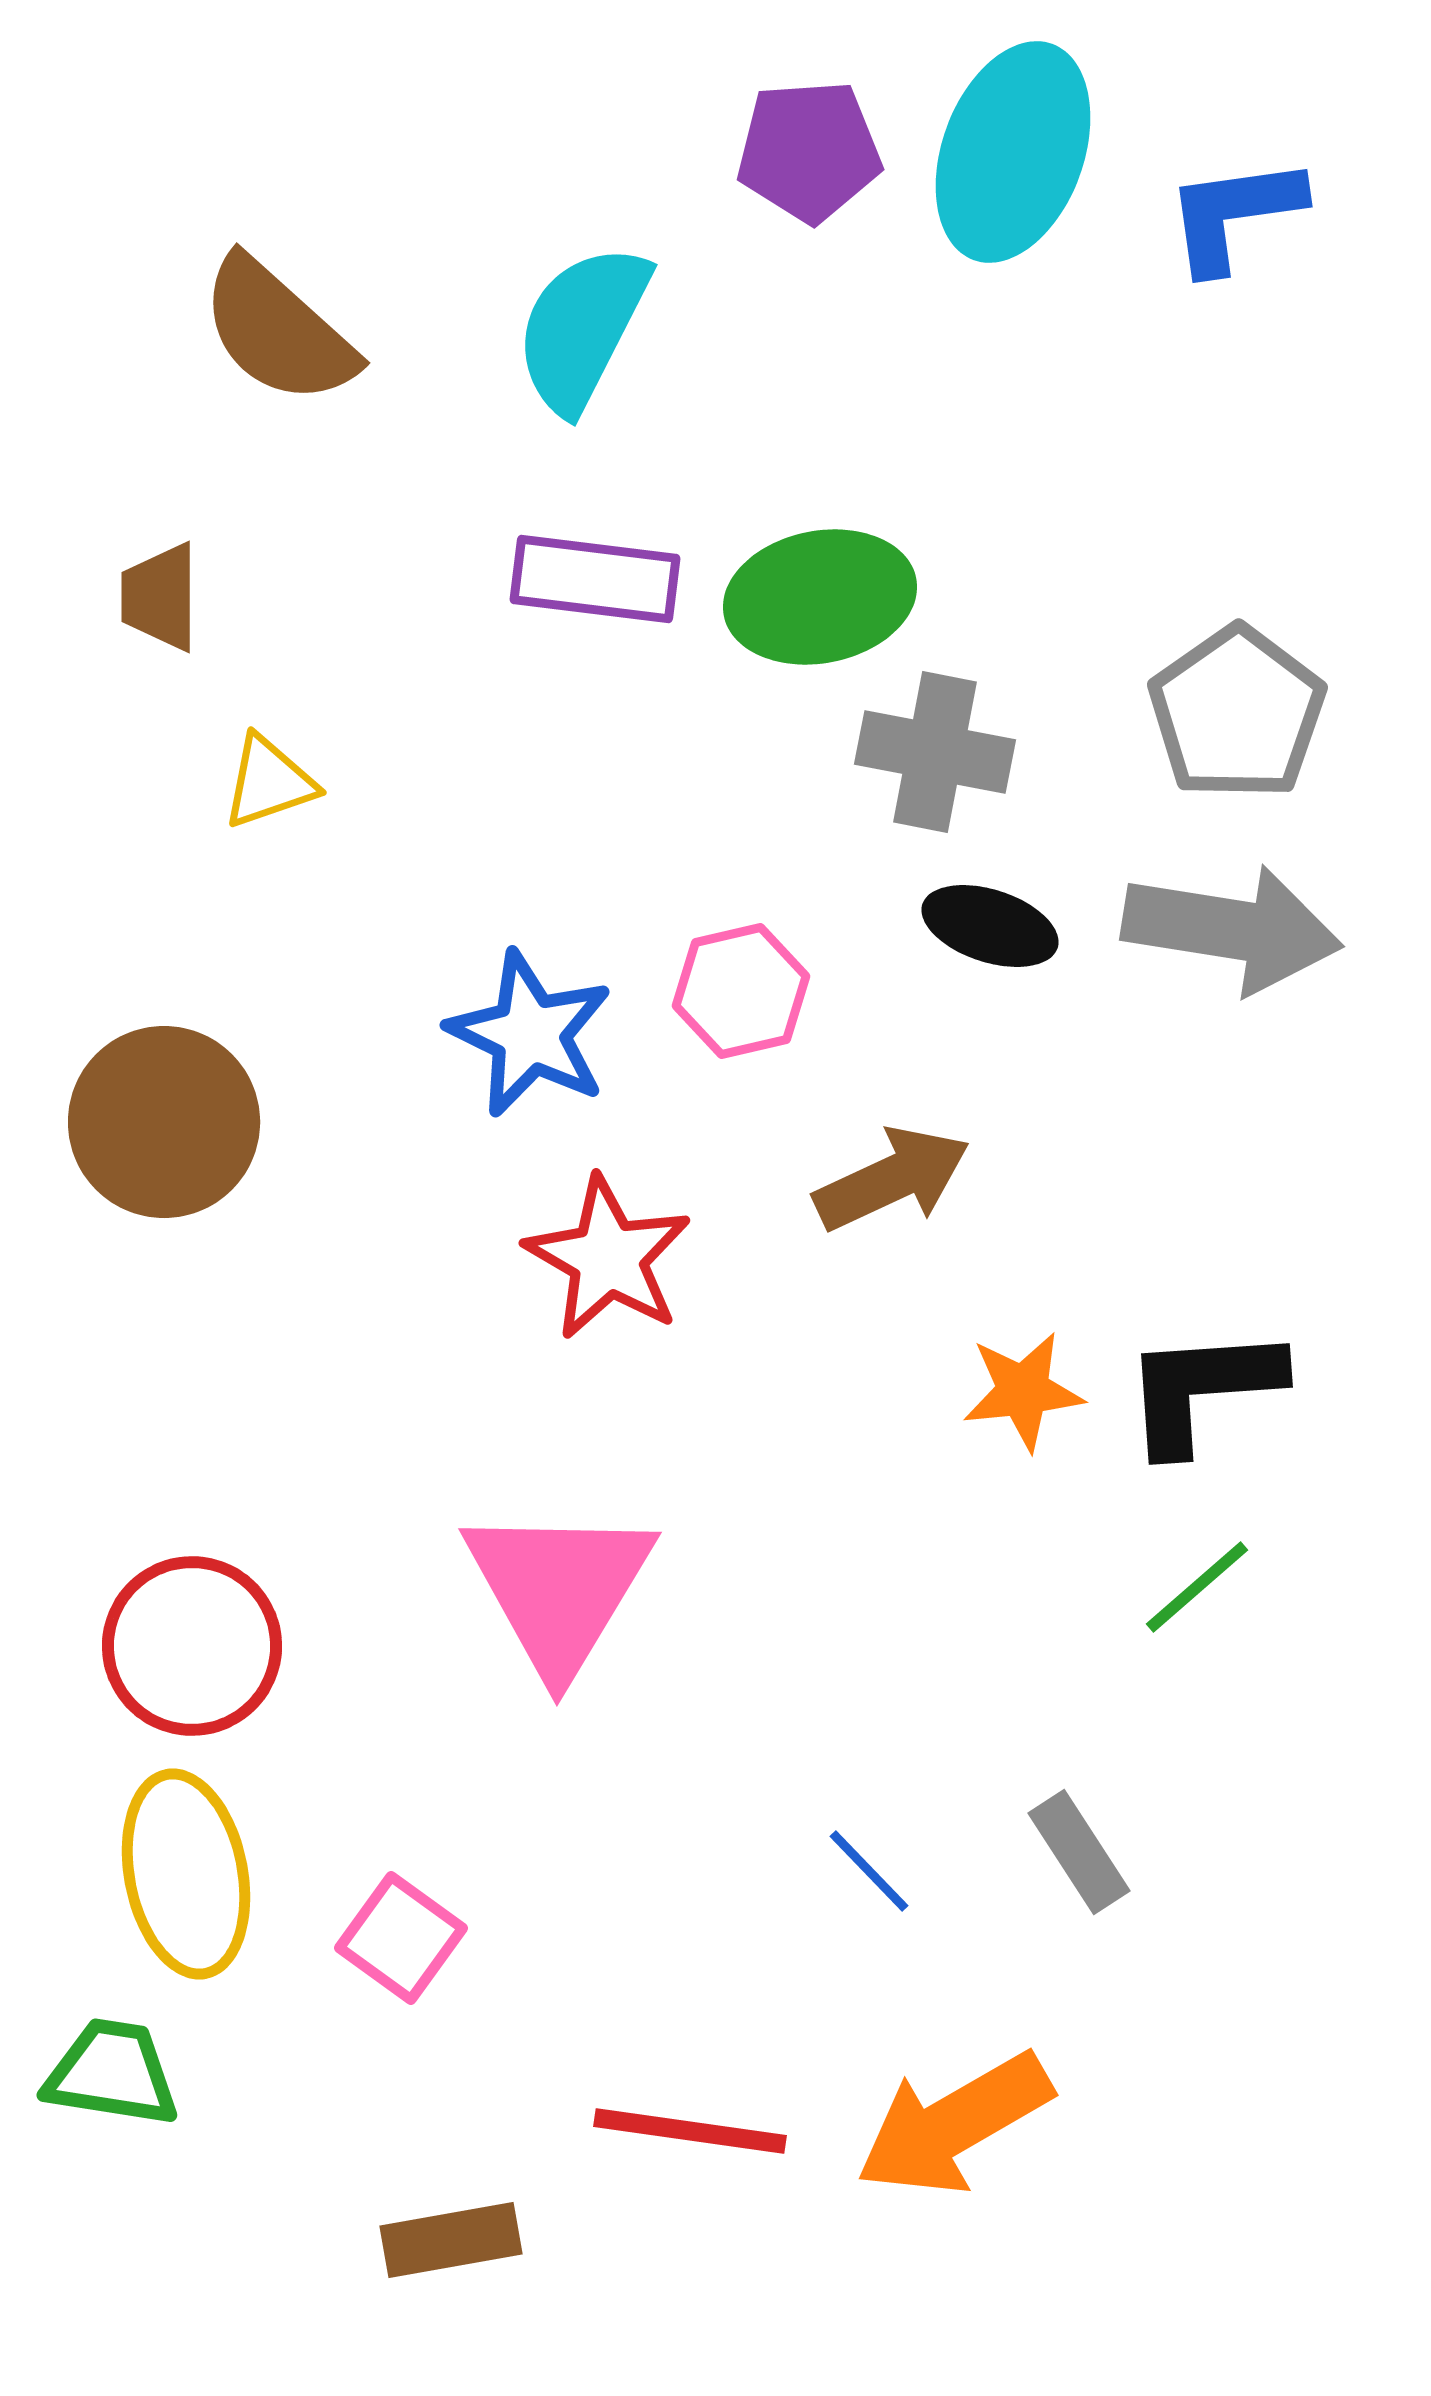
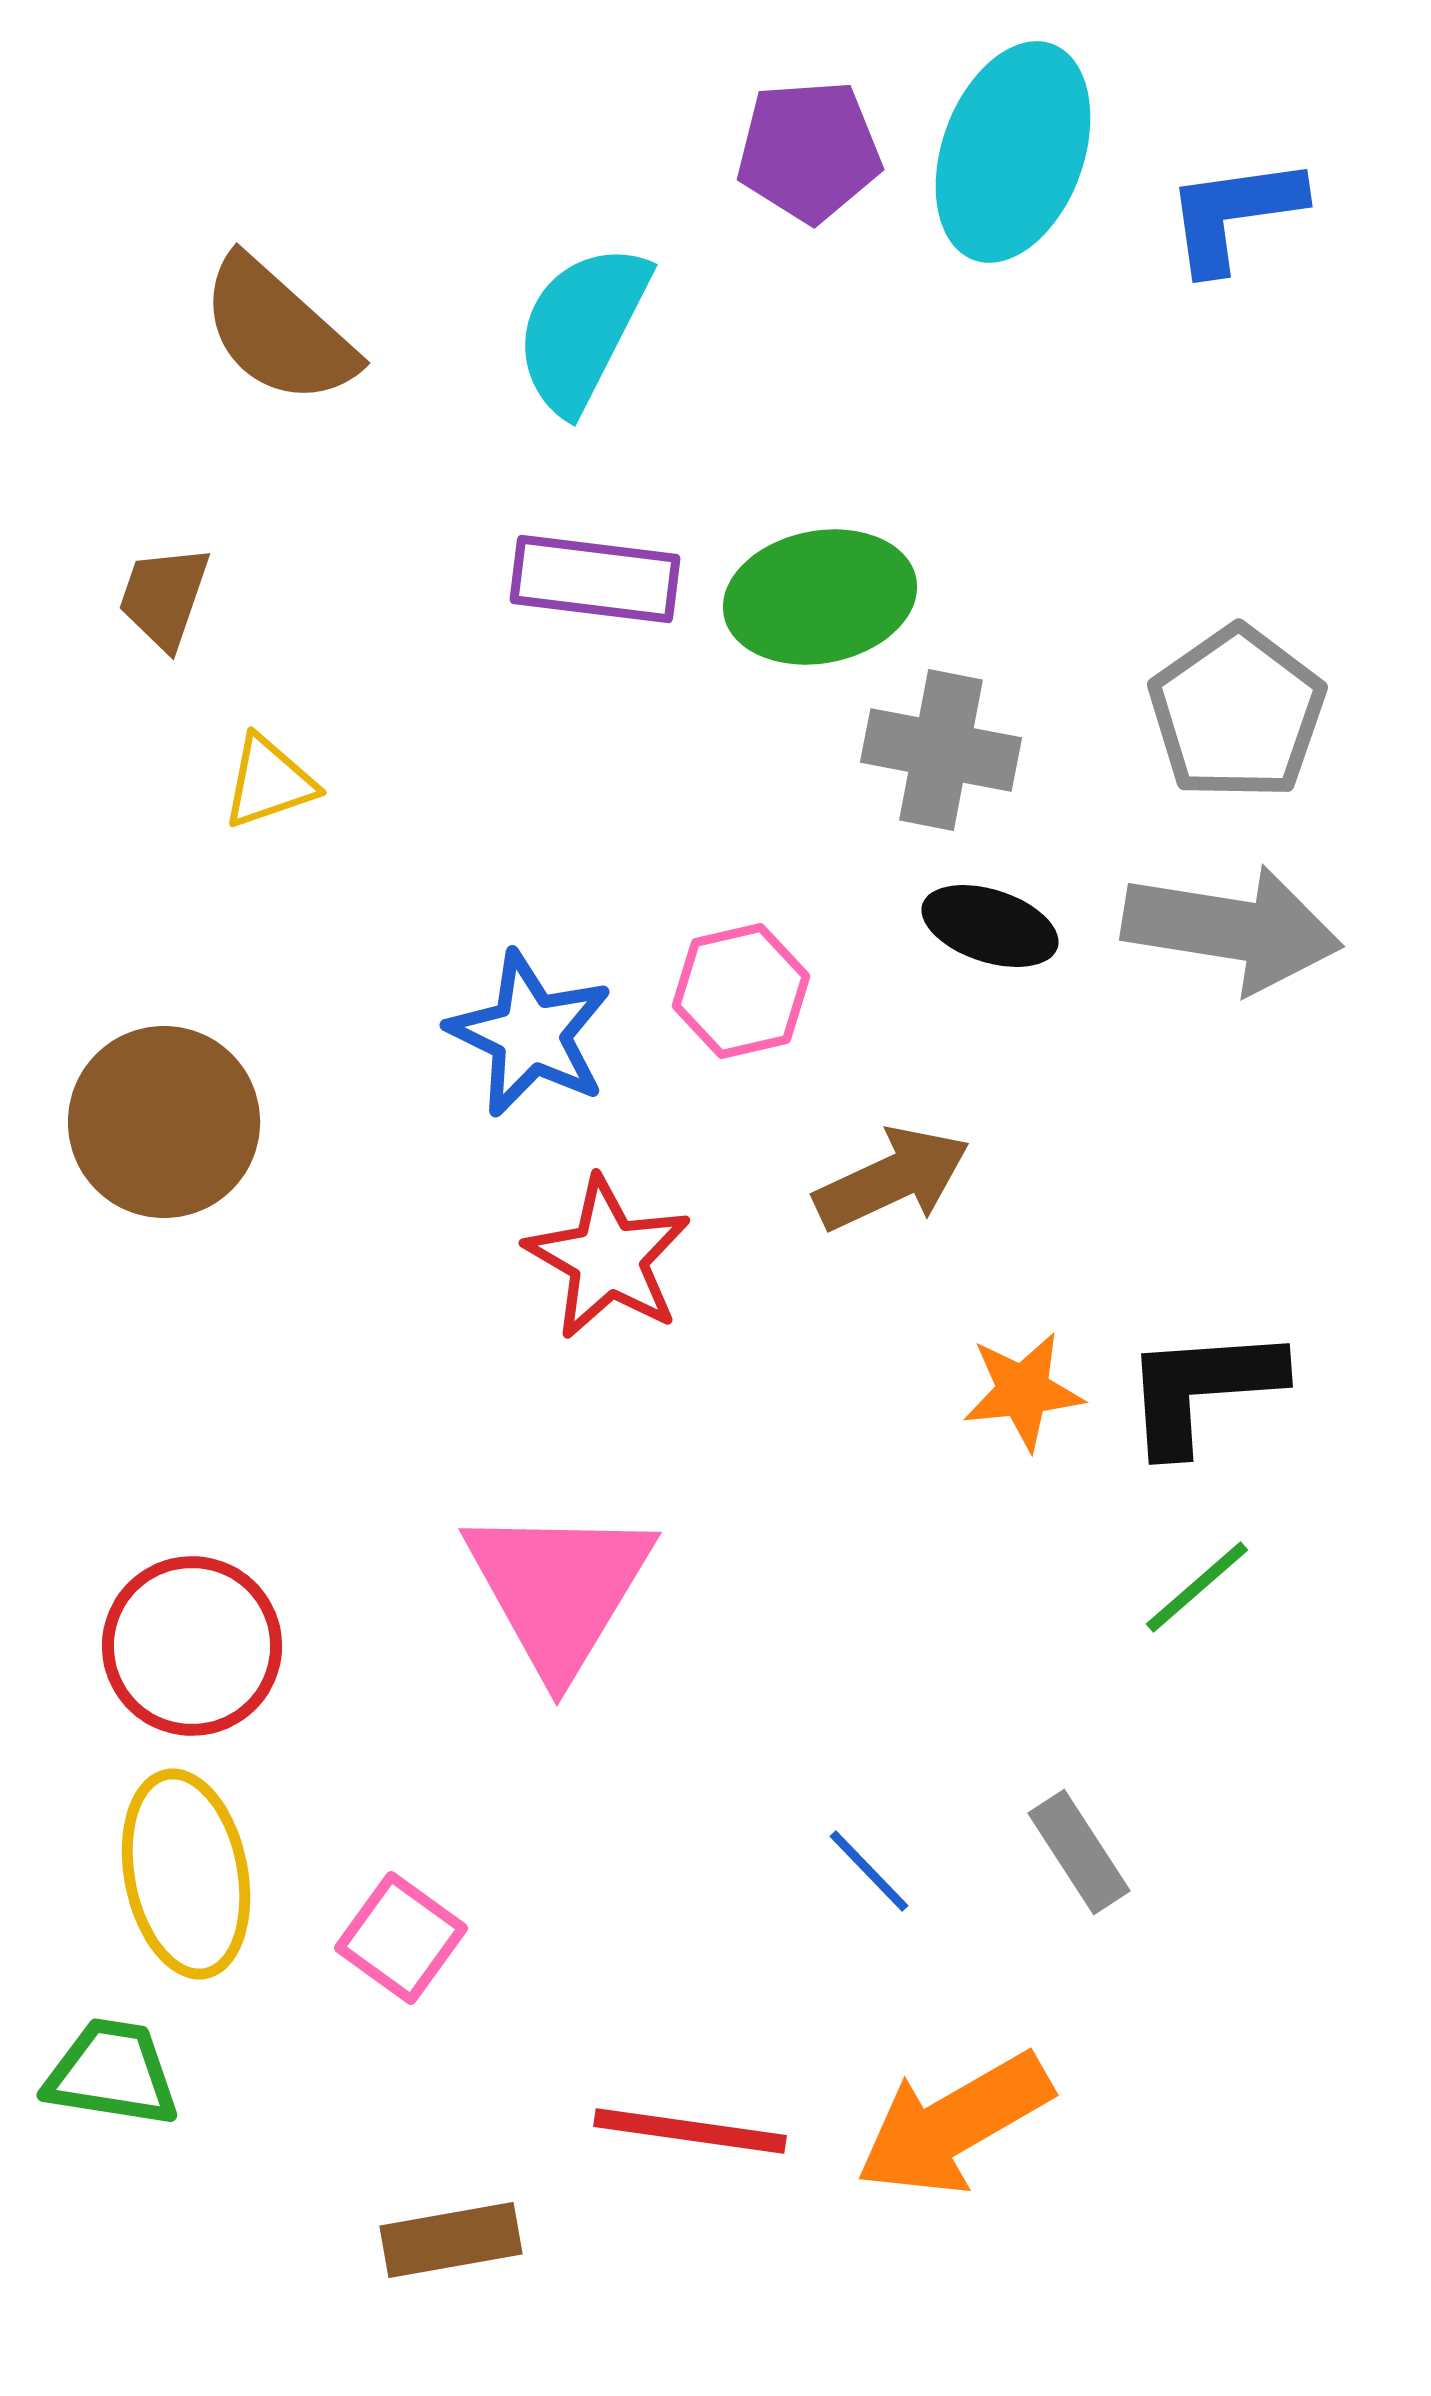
brown trapezoid: moved 4 px right; rotated 19 degrees clockwise
gray cross: moved 6 px right, 2 px up
